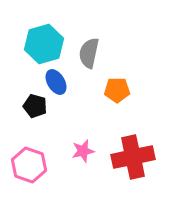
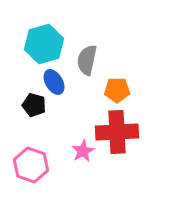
gray semicircle: moved 2 px left, 7 px down
blue ellipse: moved 2 px left
black pentagon: moved 1 px left, 1 px up
pink star: rotated 15 degrees counterclockwise
red cross: moved 16 px left, 25 px up; rotated 9 degrees clockwise
pink hexagon: moved 2 px right
